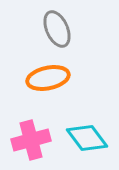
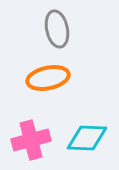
gray ellipse: rotated 12 degrees clockwise
cyan diamond: rotated 51 degrees counterclockwise
